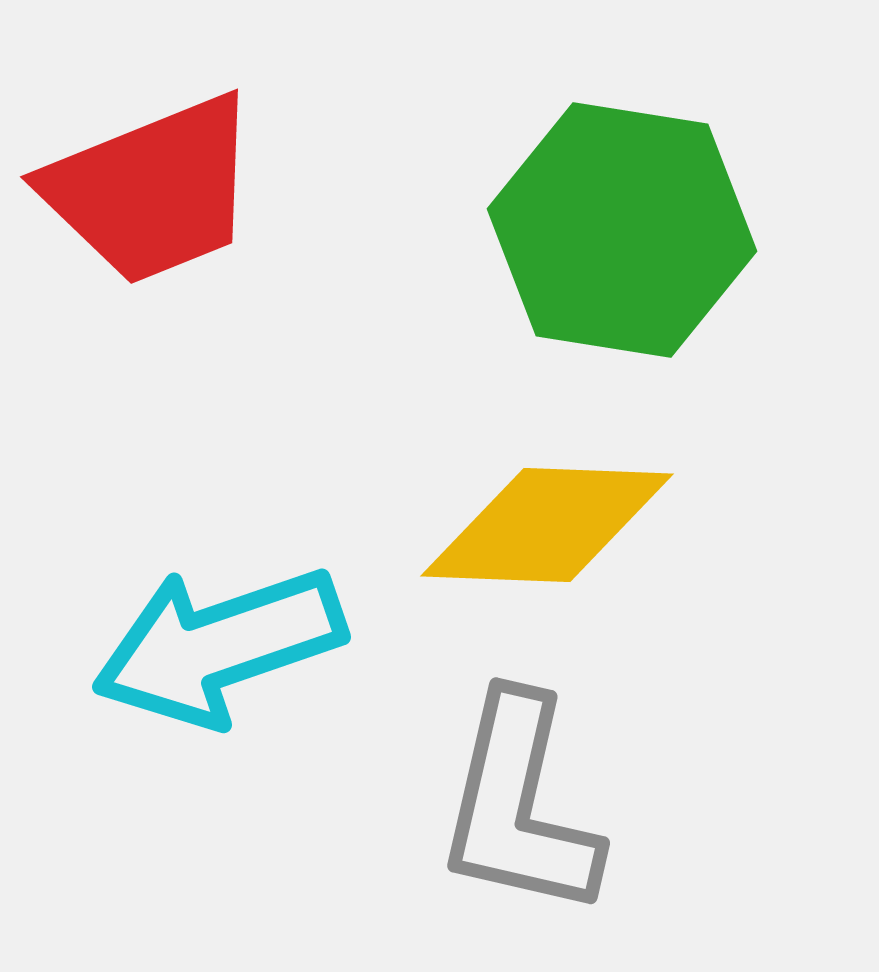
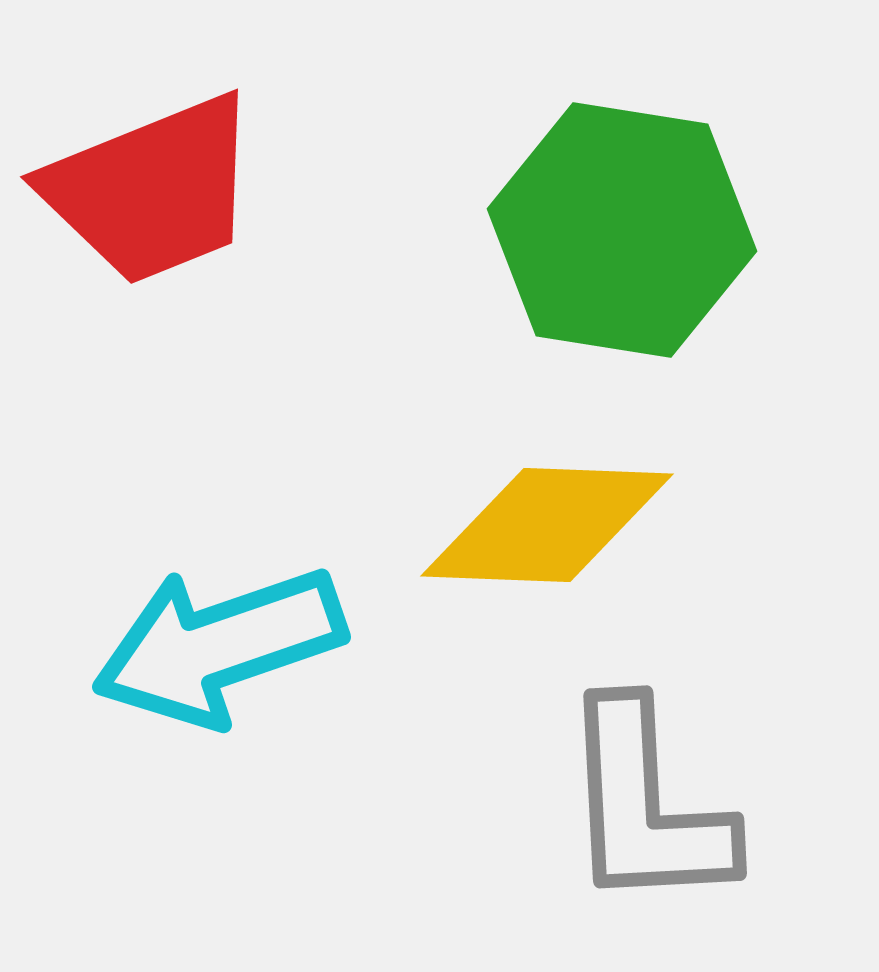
gray L-shape: moved 127 px right; rotated 16 degrees counterclockwise
